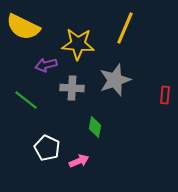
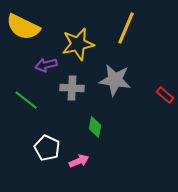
yellow line: moved 1 px right
yellow star: rotated 16 degrees counterclockwise
gray star: rotated 28 degrees clockwise
red rectangle: rotated 54 degrees counterclockwise
